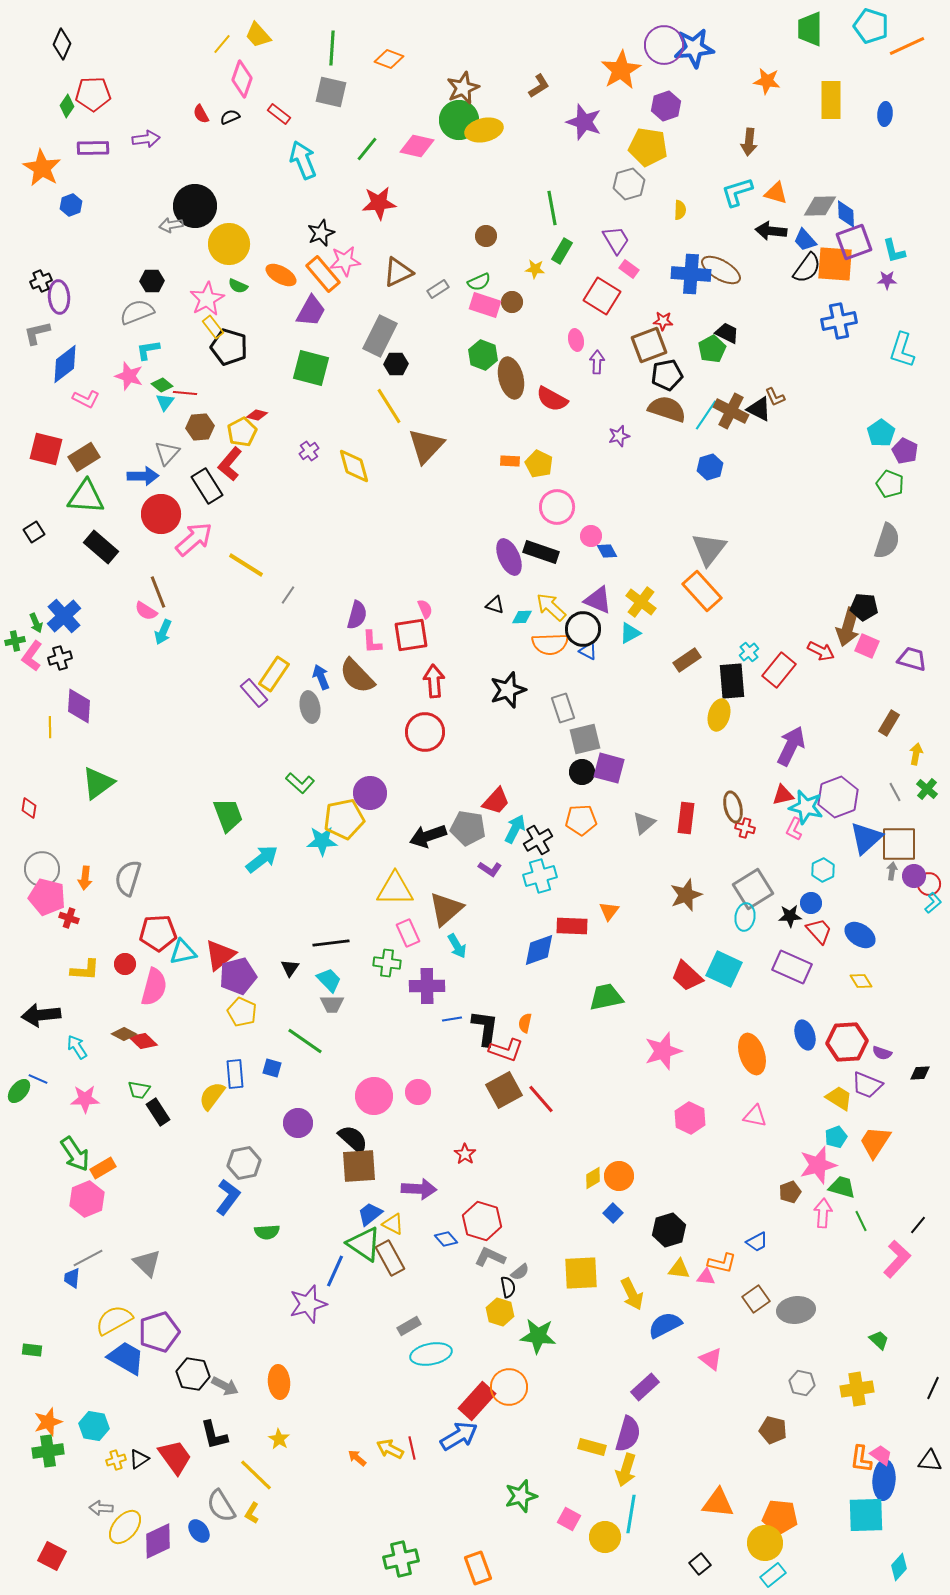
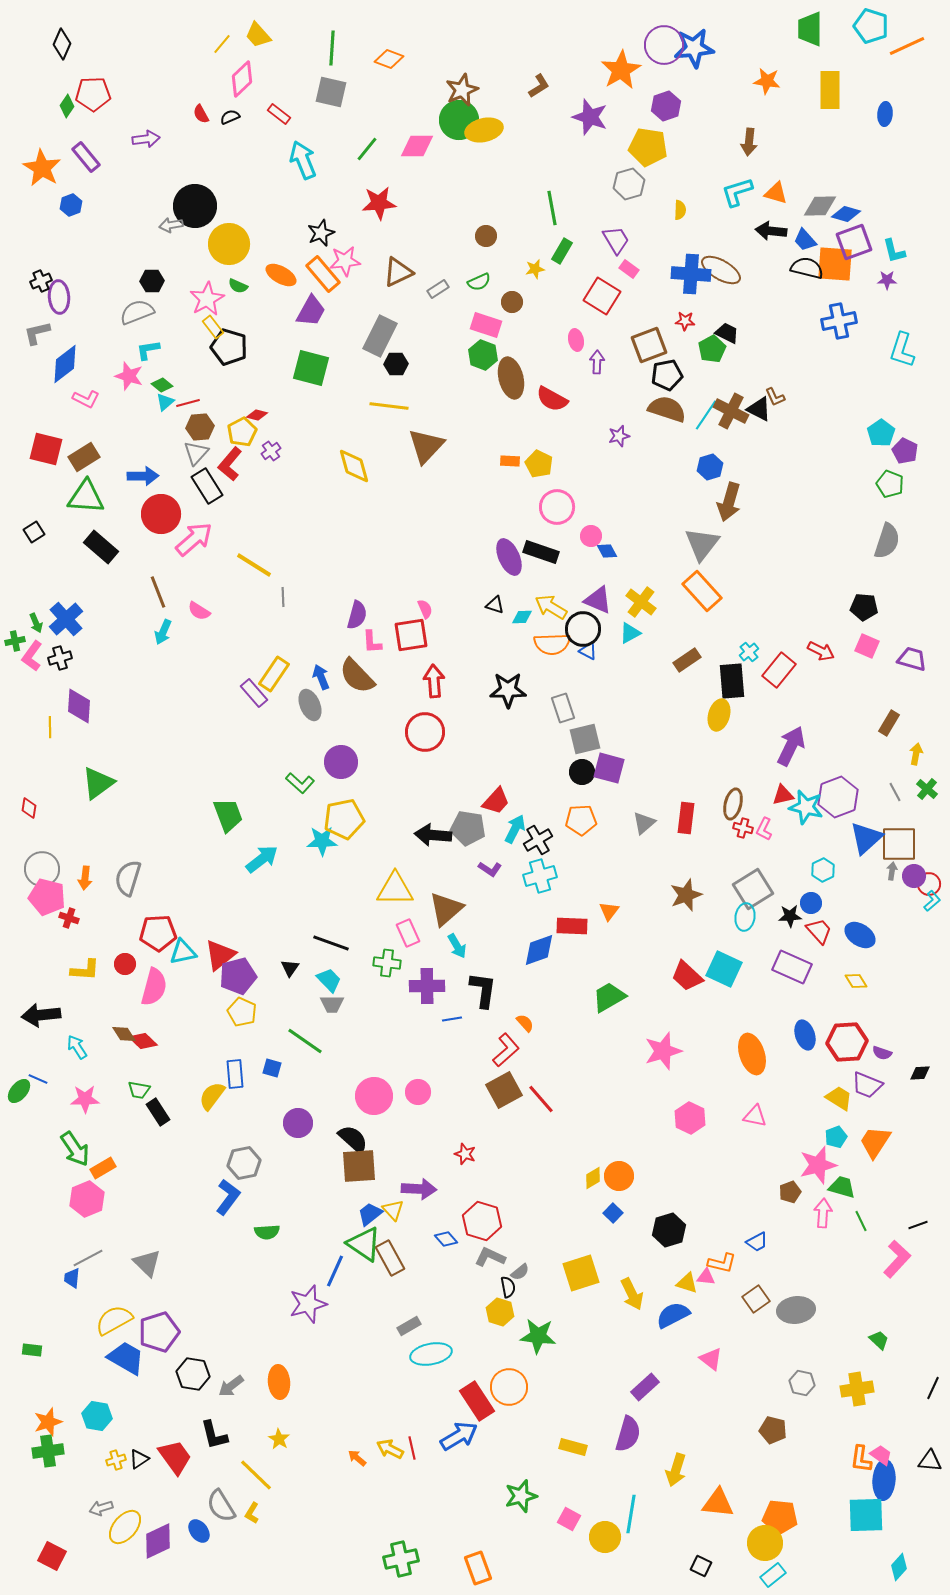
pink diamond at (242, 79): rotated 27 degrees clockwise
brown star at (463, 88): moved 1 px left, 2 px down
yellow rectangle at (831, 100): moved 1 px left, 10 px up
purple star at (584, 122): moved 6 px right, 5 px up
pink diamond at (417, 146): rotated 12 degrees counterclockwise
purple rectangle at (93, 148): moved 7 px left, 9 px down; rotated 52 degrees clockwise
blue diamond at (846, 214): rotated 72 degrees counterclockwise
black semicircle at (807, 268): rotated 112 degrees counterclockwise
yellow star at (535, 269): rotated 18 degrees counterclockwise
pink rectangle at (485, 305): moved 1 px right, 20 px down
red star at (663, 321): moved 22 px right
red line at (185, 393): moved 3 px right, 10 px down; rotated 20 degrees counterclockwise
cyan triangle at (165, 402): rotated 12 degrees clockwise
yellow line at (389, 406): rotated 51 degrees counterclockwise
purple cross at (309, 451): moved 38 px left
gray triangle at (167, 453): moved 29 px right
gray triangle at (709, 549): moved 7 px left, 5 px up
yellow line at (246, 565): moved 8 px right
gray line at (288, 595): moved 5 px left, 2 px down; rotated 36 degrees counterclockwise
yellow arrow at (551, 607): rotated 12 degrees counterclockwise
pink semicircle at (146, 611): moved 53 px right
blue cross at (64, 616): moved 2 px right, 3 px down
brown arrow at (848, 627): moved 119 px left, 125 px up
orange semicircle at (550, 644): moved 2 px right
black star at (508, 690): rotated 18 degrees clockwise
gray ellipse at (310, 707): moved 2 px up; rotated 12 degrees counterclockwise
purple circle at (370, 793): moved 29 px left, 31 px up
brown ellipse at (733, 807): moved 3 px up; rotated 28 degrees clockwise
red cross at (745, 828): moved 2 px left
pink L-shape at (794, 829): moved 30 px left
black arrow at (428, 836): moved 5 px right, 1 px up; rotated 24 degrees clockwise
cyan L-shape at (933, 903): moved 1 px left, 2 px up
black line at (331, 943): rotated 27 degrees clockwise
yellow diamond at (861, 981): moved 5 px left
green trapezoid at (606, 997): moved 3 px right; rotated 18 degrees counterclockwise
orange semicircle at (525, 1023): rotated 126 degrees clockwise
black L-shape at (485, 1028): moved 2 px left, 38 px up
brown diamond at (124, 1034): rotated 30 degrees clockwise
red L-shape at (506, 1050): rotated 60 degrees counterclockwise
green arrow at (75, 1154): moved 5 px up
red star at (465, 1154): rotated 15 degrees counterclockwise
yellow triangle at (393, 1224): moved 14 px up; rotated 20 degrees clockwise
black line at (918, 1225): rotated 30 degrees clockwise
yellow triangle at (679, 1269): moved 8 px right, 14 px down; rotated 10 degrees clockwise
yellow square at (581, 1273): rotated 15 degrees counterclockwise
blue semicircle at (665, 1325): moved 8 px right, 10 px up
gray arrow at (225, 1386): moved 6 px right; rotated 116 degrees clockwise
red rectangle at (477, 1401): rotated 75 degrees counterclockwise
cyan hexagon at (94, 1426): moved 3 px right, 10 px up
yellow rectangle at (592, 1447): moved 19 px left
yellow arrow at (626, 1470): moved 50 px right
gray arrow at (101, 1508): rotated 20 degrees counterclockwise
black square at (700, 1564): moved 1 px right, 2 px down; rotated 25 degrees counterclockwise
